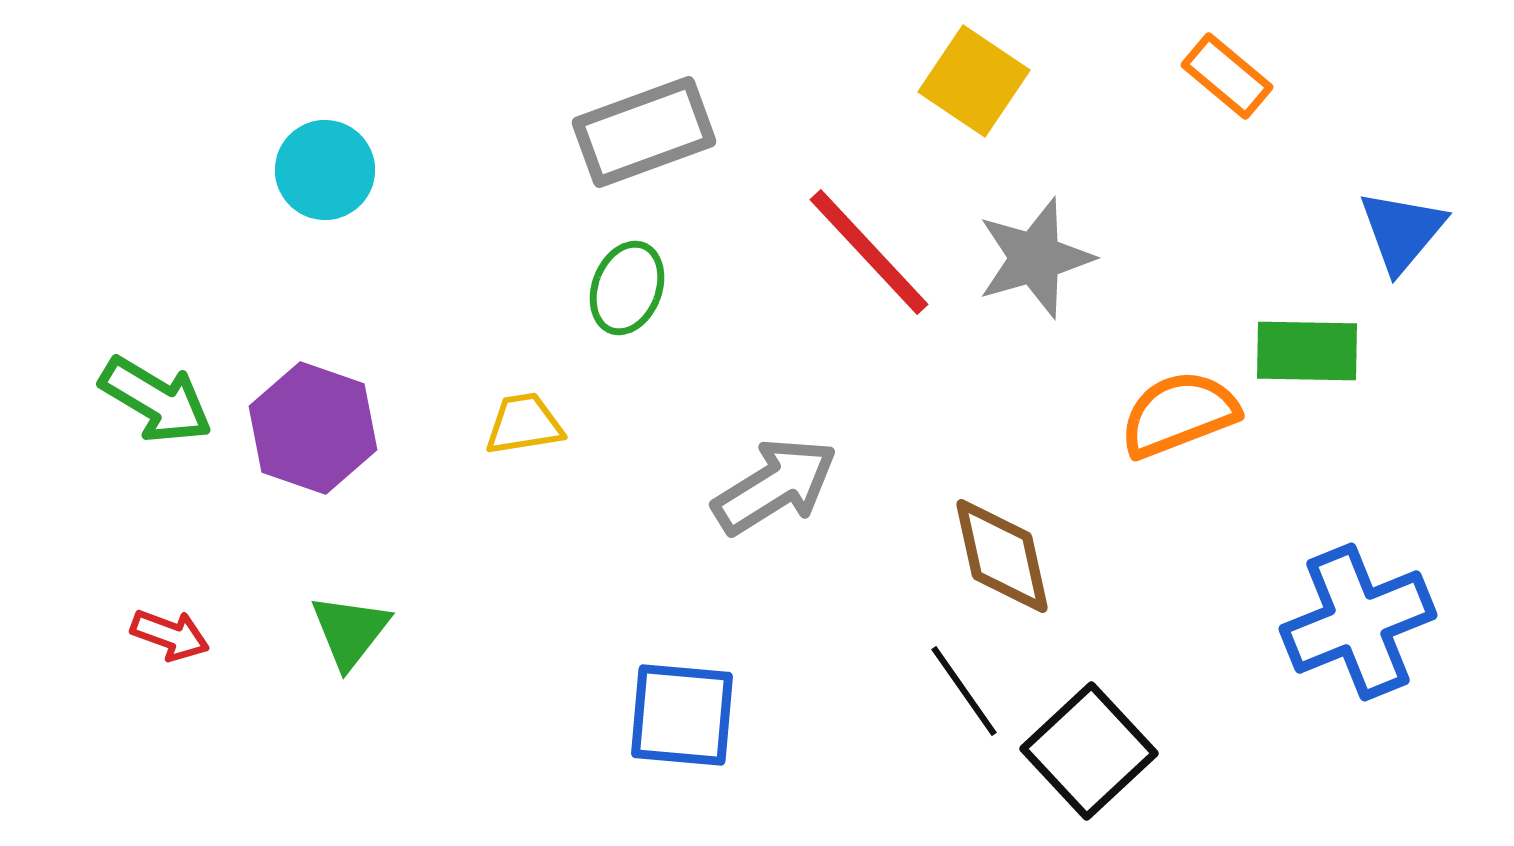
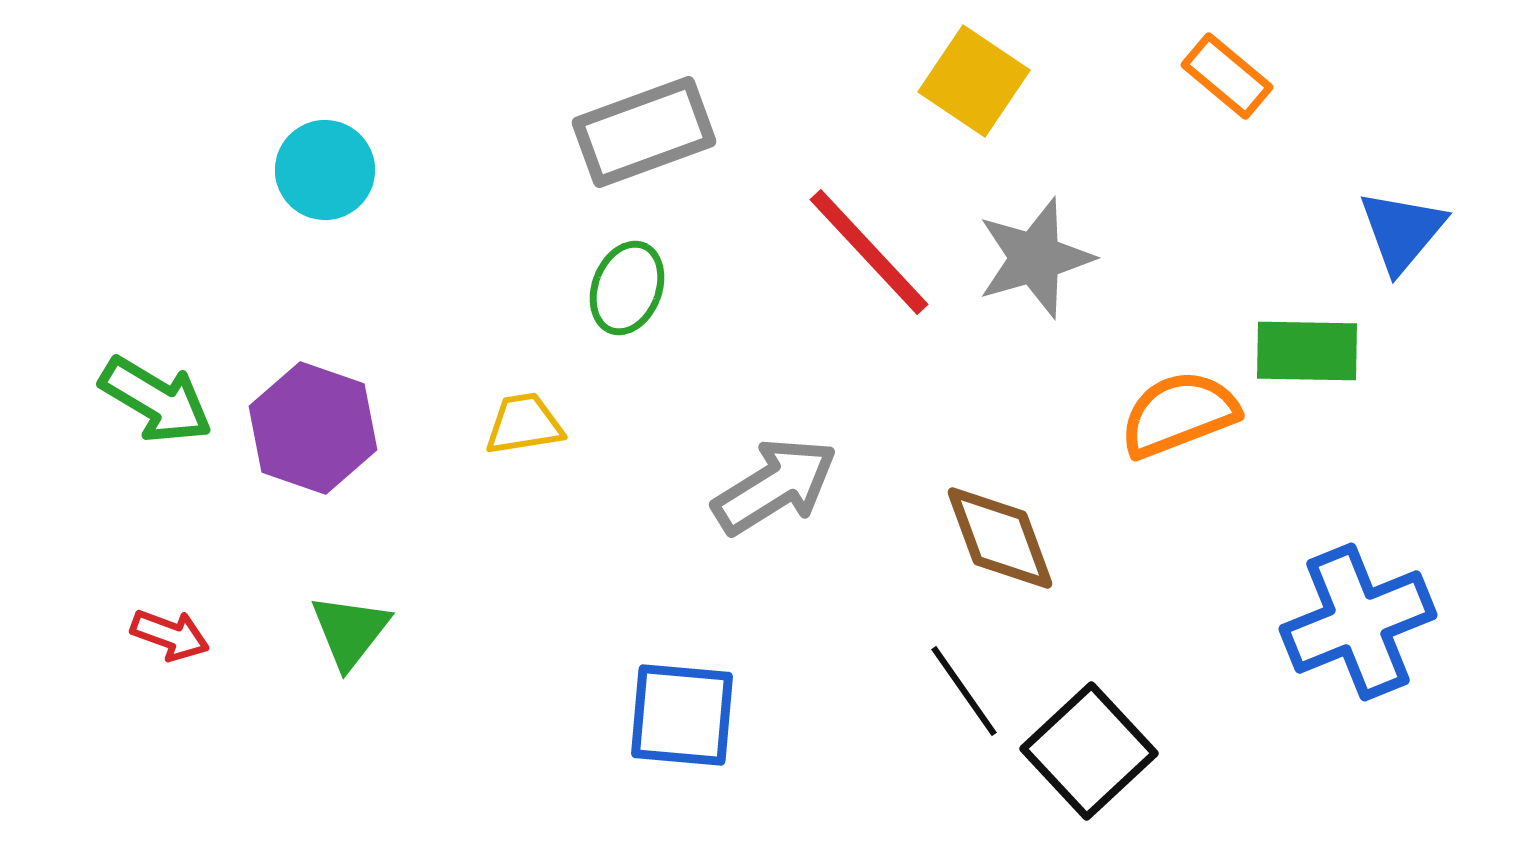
brown diamond: moved 2 px left, 18 px up; rotated 8 degrees counterclockwise
